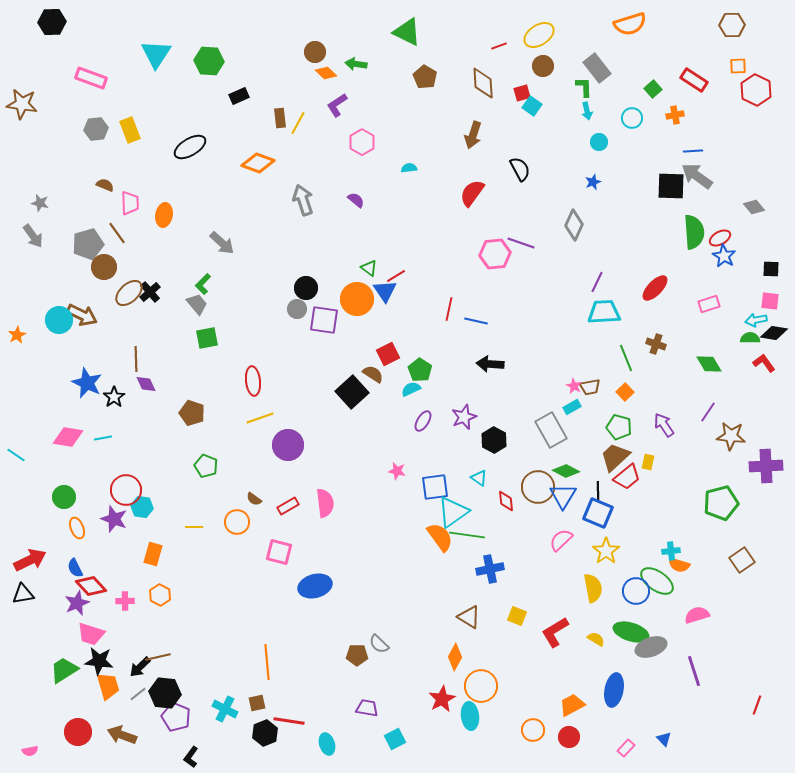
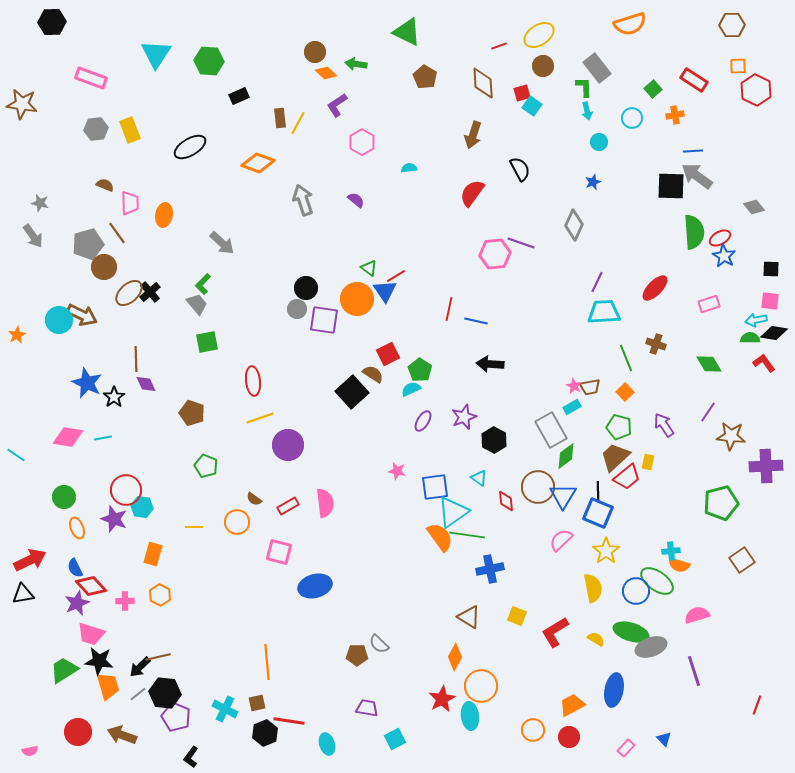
green square at (207, 338): moved 4 px down
green diamond at (566, 471): moved 15 px up; rotated 64 degrees counterclockwise
